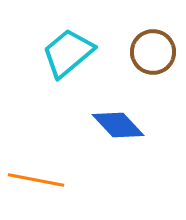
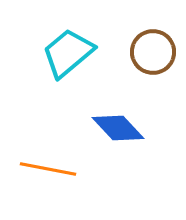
blue diamond: moved 3 px down
orange line: moved 12 px right, 11 px up
